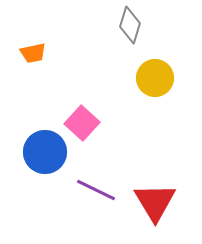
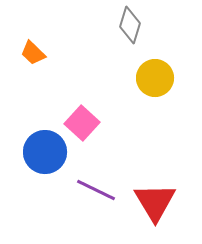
orange trapezoid: rotated 56 degrees clockwise
